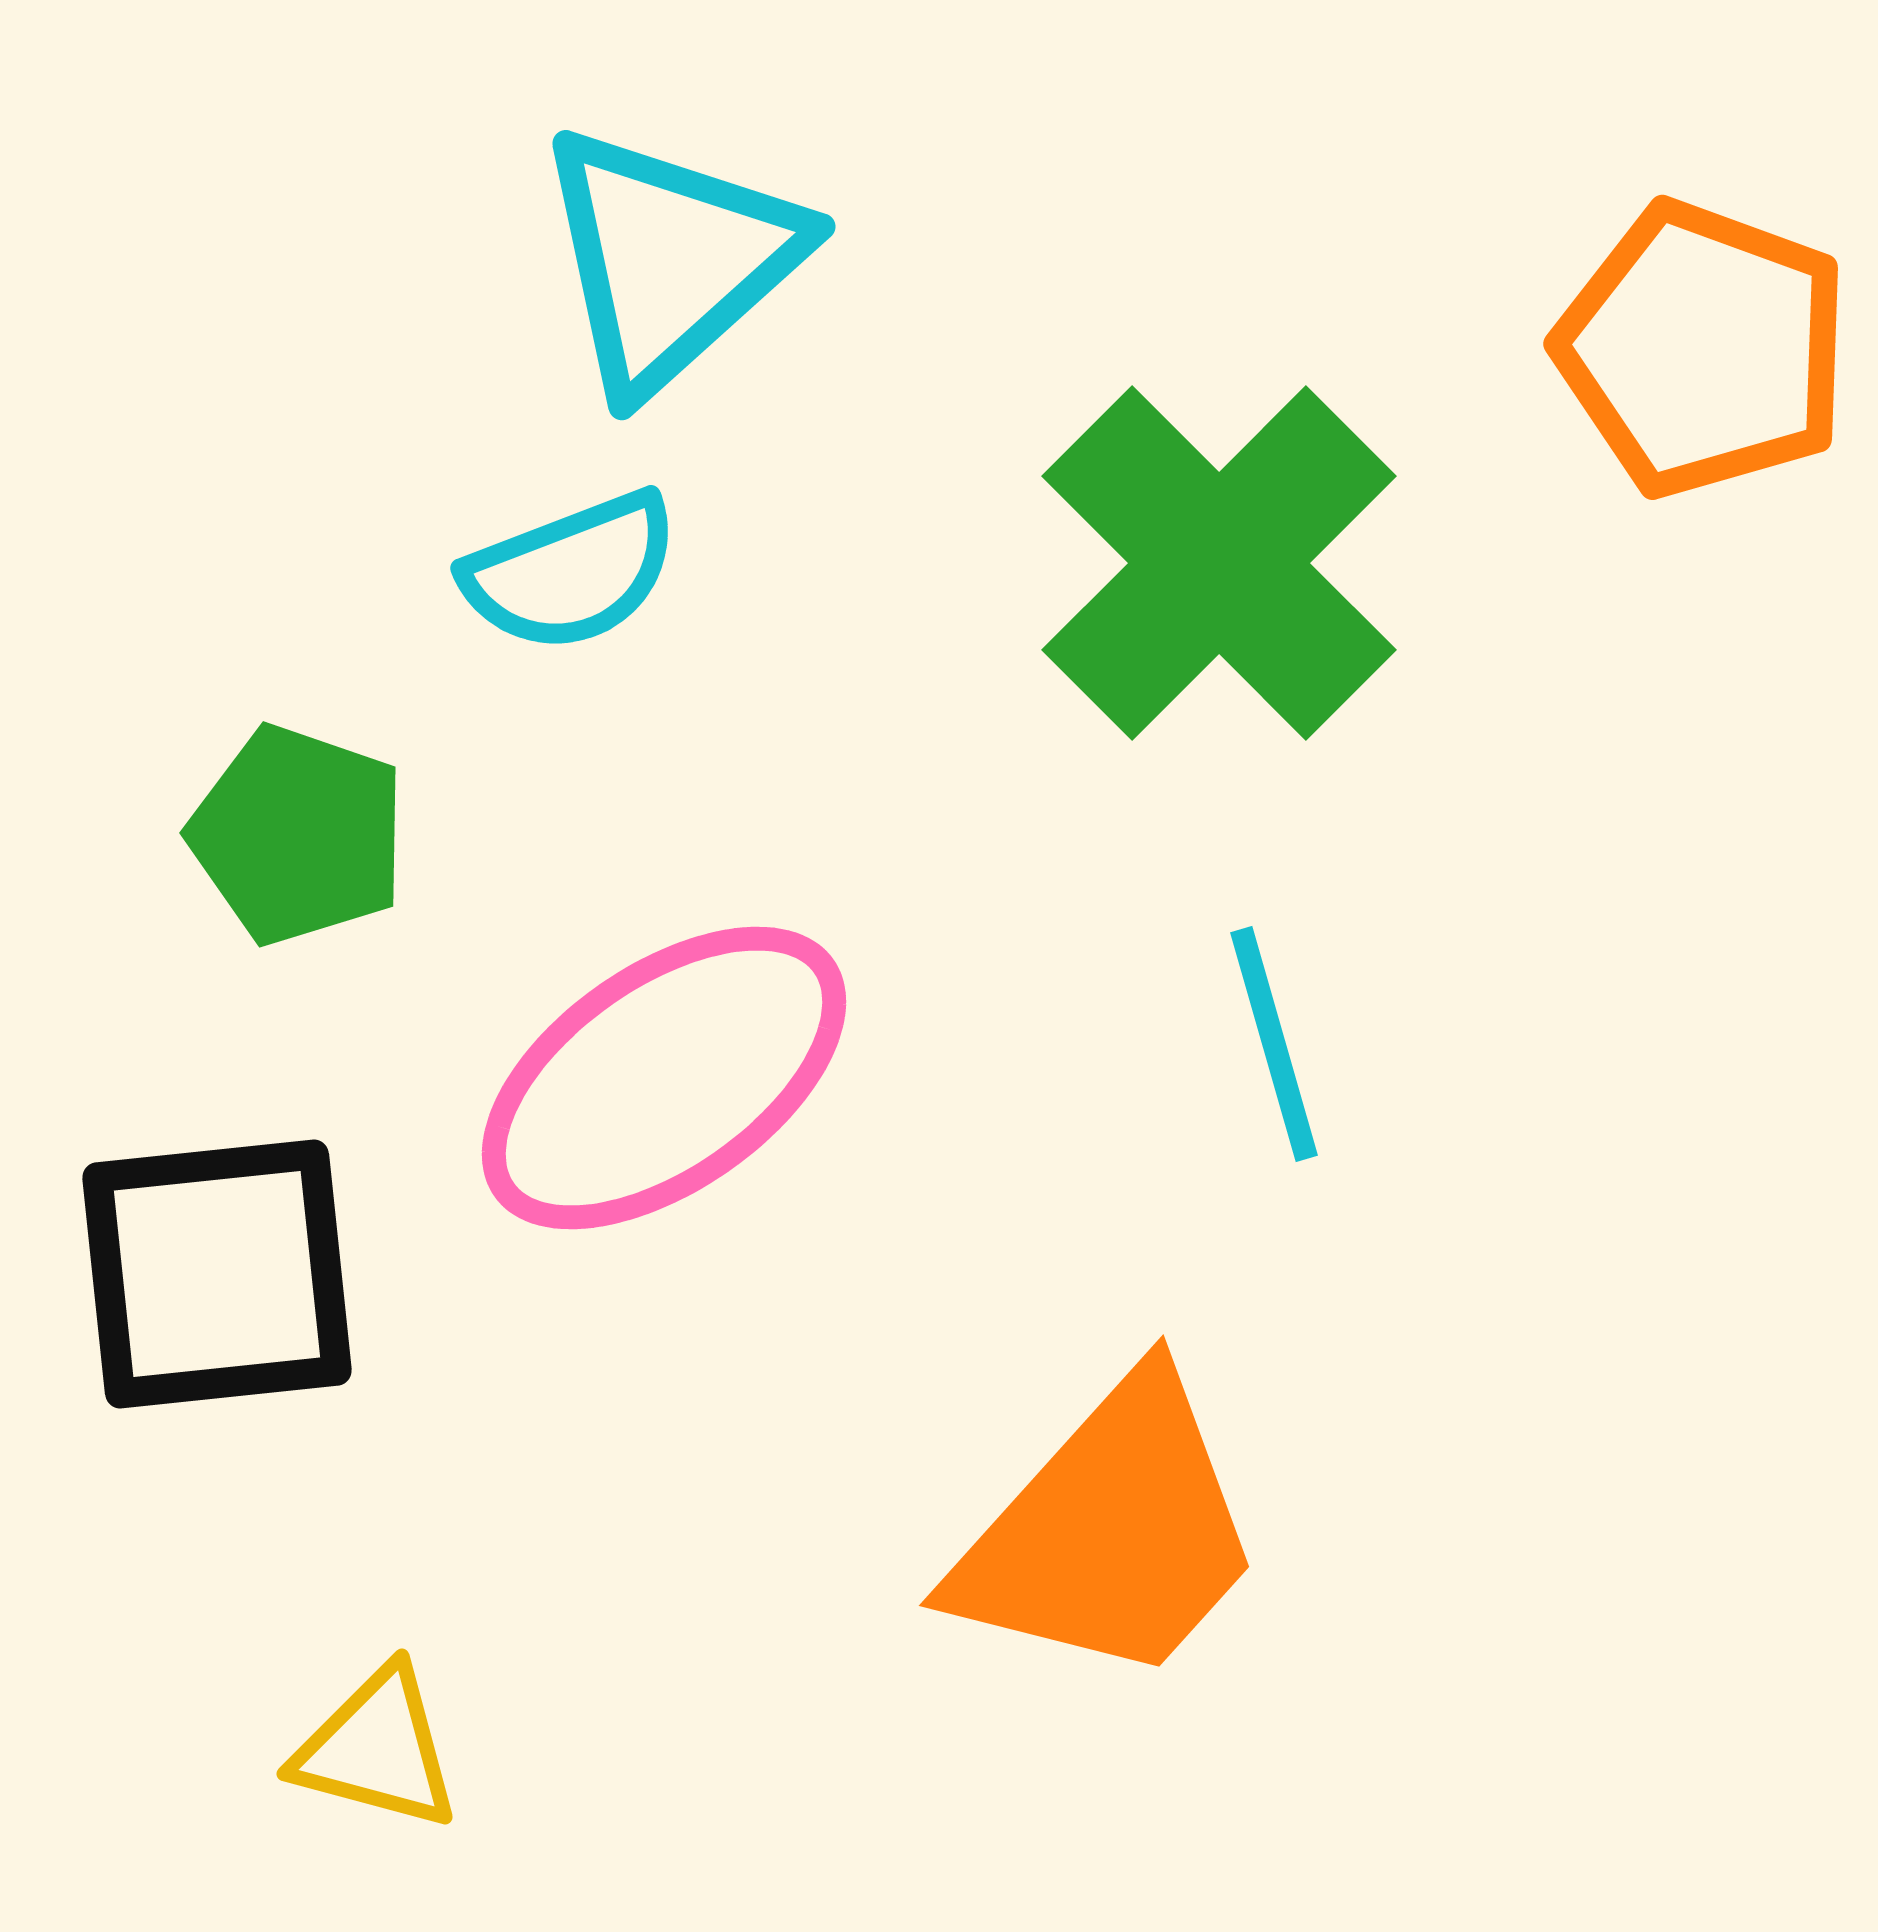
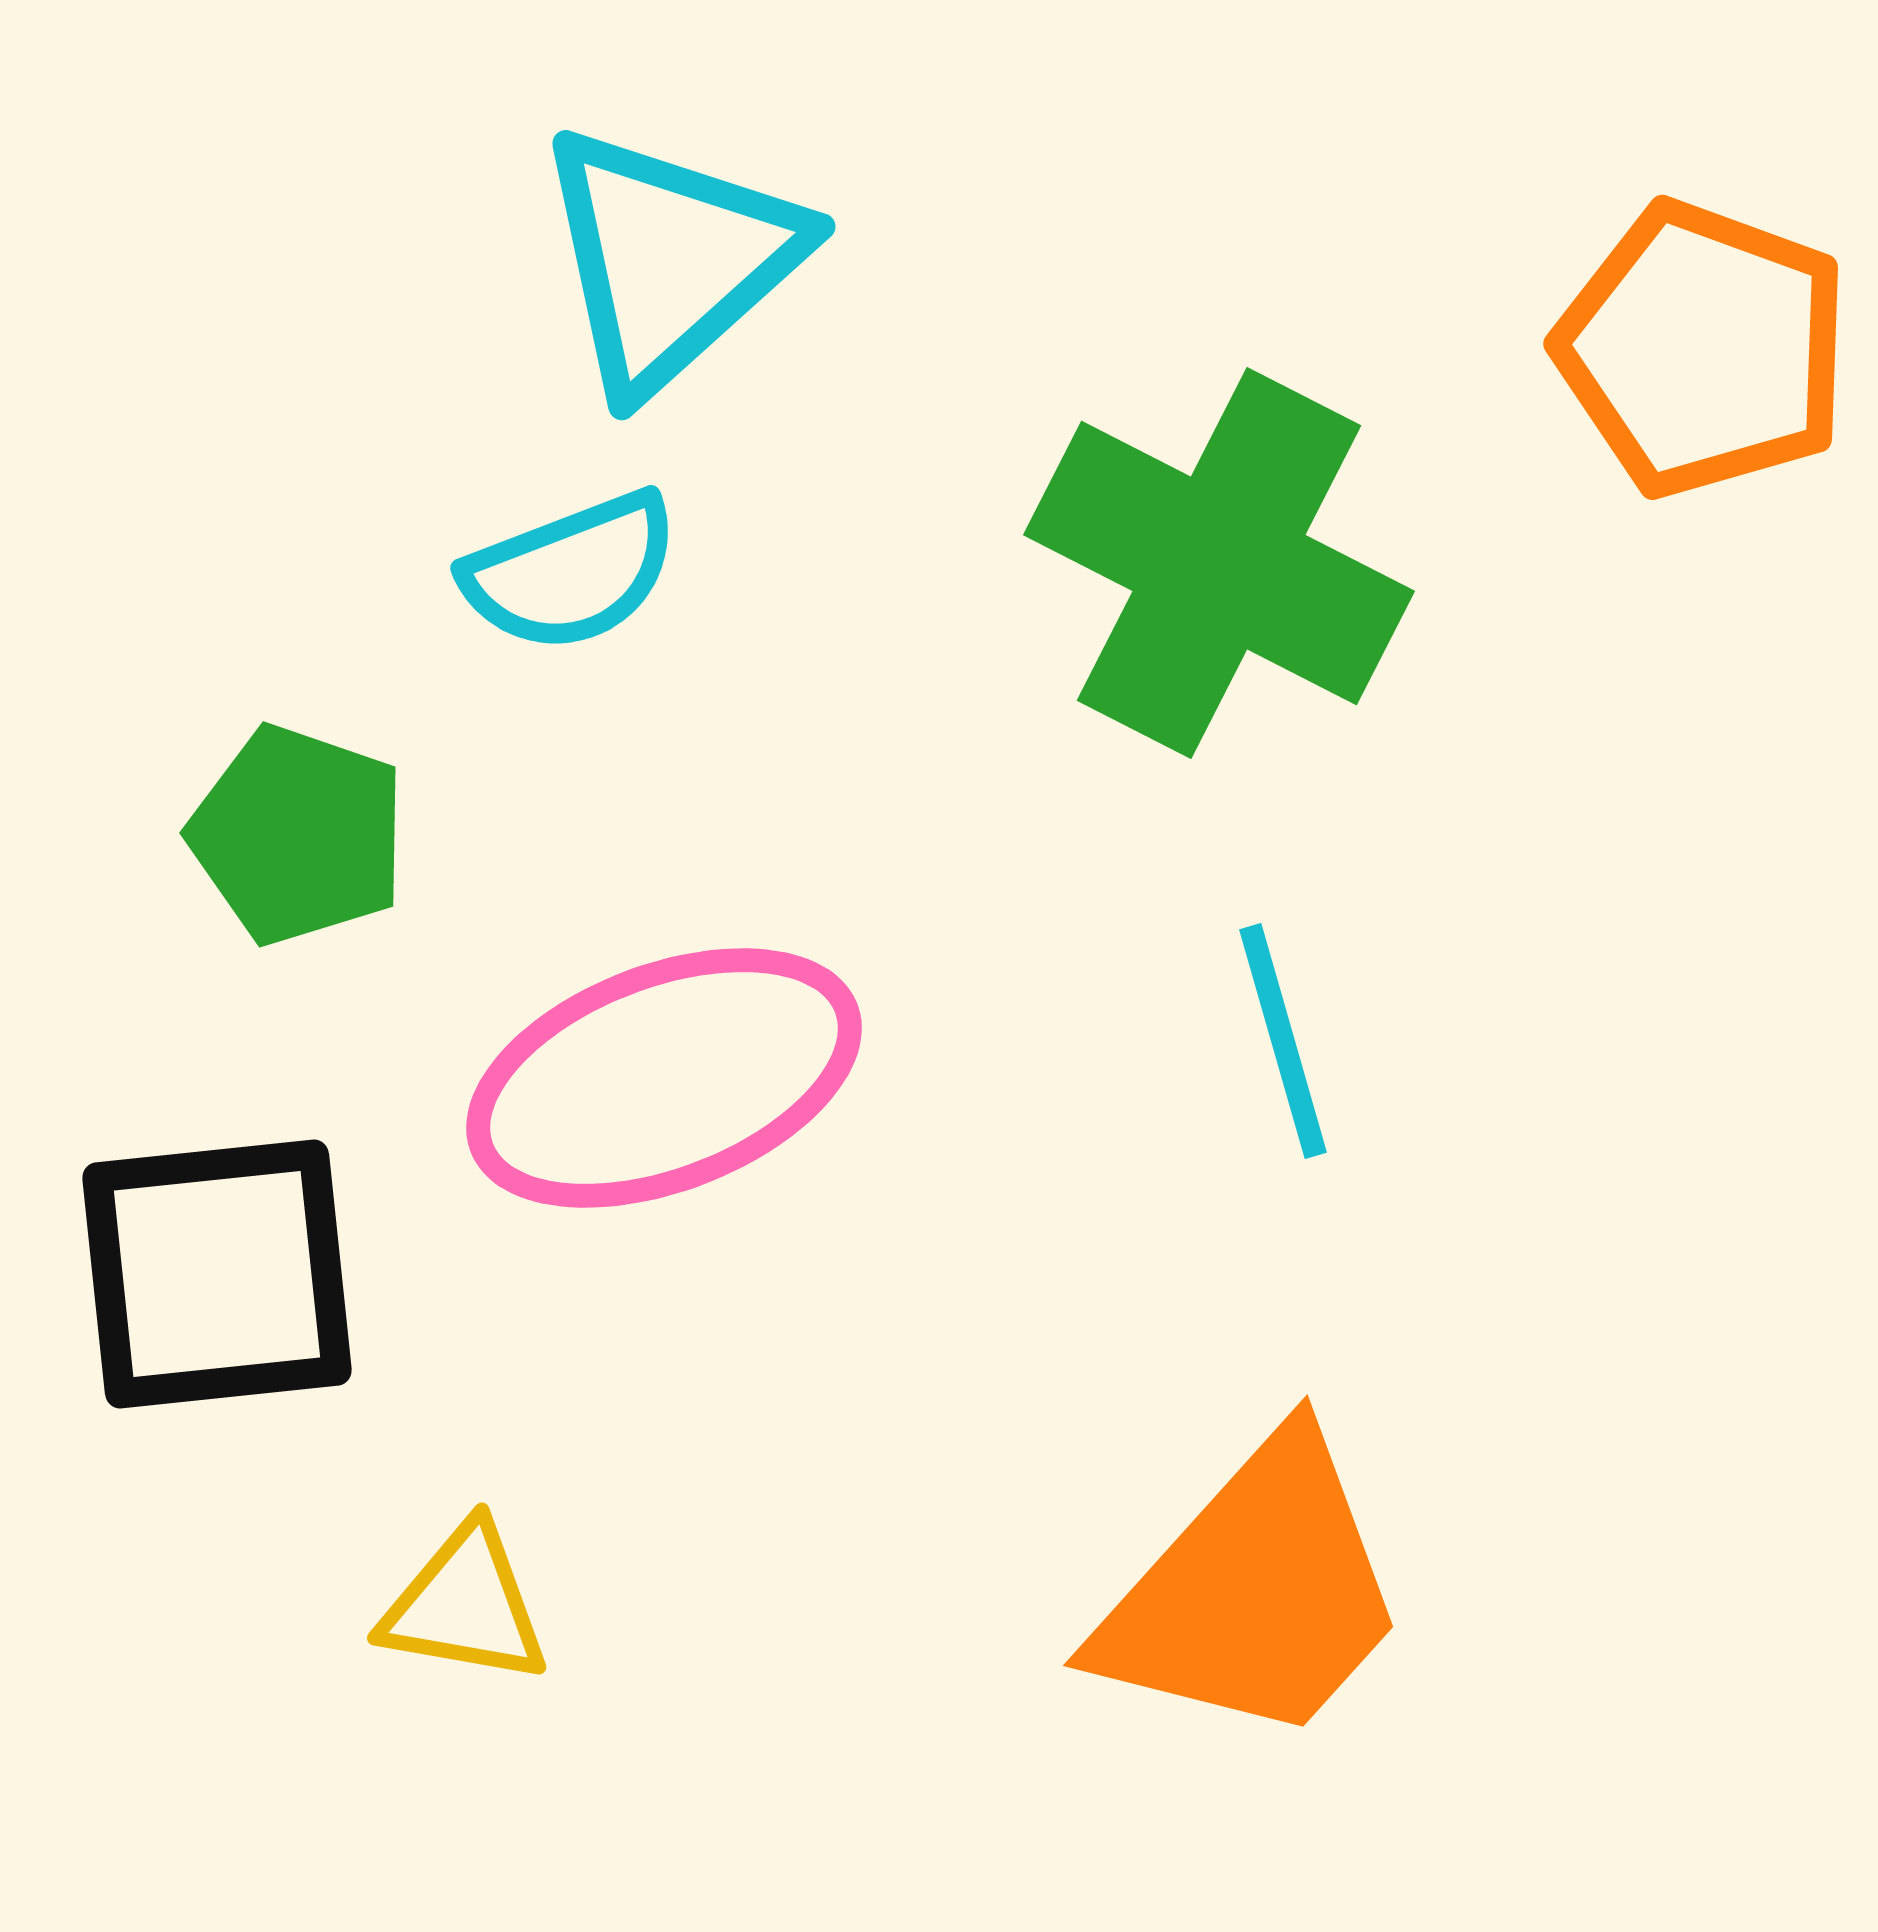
green cross: rotated 18 degrees counterclockwise
cyan line: moved 9 px right, 3 px up
pink ellipse: rotated 14 degrees clockwise
orange trapezoid: moved 144 px right, 60 px down
yellow triangle: moved 88 px right, 144 px up; rotated 5 degrees counterclockwise
